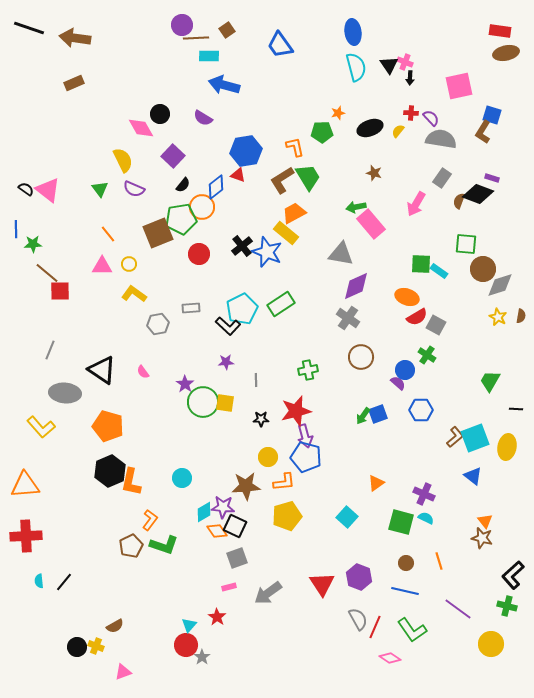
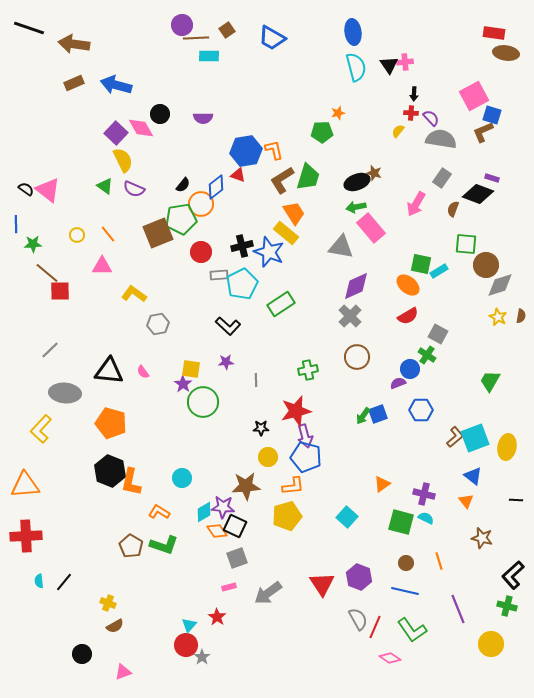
red rectangle at (500, 31): moved 6 px left, 2 px down
brown arrow at (75, 38): moved 1 px left, 6 px down
blue trapezoid at (280, 45): moved 8 px left, 7 px up; rotated 24 degrees counterclockwise
brown ellipse at (506, 53): rotated 20 degrees clockwise
pink cross at (405, 62): rotated 28 degrees counterclockwise
black arrow at (410, 78): moved 4 px right, 16 px down
blue arrow at (224, 85): moved 108 px left
pink square at (459, 86): moved 15 px right, 10 px down; rotated 16 degrees counterclockwise
purple semicircle at (203, 118): rotated 30 degrees counterclockwise
black ellipse at (370, 128): moved 13 px left, 54 px down
brown L-shape at (483, 132): rotated 35 degrees clockwise
orange L-shape at (295, 147): moved 21 px left, 3 px down
purple square at (173, 156): moved 57 px left, 23 px up
green trapezoid at (308, 177): rotated 48 degrees clockwise
green triangle at (100, 189): moved 5 px right, 3 px up; rotated 18 degrees counterclockwise
brown semicircle at (459, 201): moved 6 px left, 8 px down
orange circle at (202, 207): moved 1 px left, 3 px up
orange trapezoid at (294, 213): rotated 85 degrees clockwise
pink rectangle at (371, 224): moved 4 px down
blue line at (16, 229): moved 5 px up
black cross at (242, 246): rotated 25 degrees clockwise
blue star at (267, 252): moved 2 px right
red circle at (199, 254): moved 2 px right, 2 px up
gray triangle at (341, 254): moved 7 px up
yellow circle at (129, 264): moved 52 px left, 29 px up
green square at (421, 264): rotated 10 degrees clockwise
brown circle at (483, 269): moved 3 px right, 4 px up
cyan rectangle at (439, 271): rotated 66 degrees counterclockwise
orange ellipse at (407, 297): moved 1 px right, 12 px up; rotated 20 degrees clockwise
gray rectangle at (191, 308): moved 28 px right, 33 px up
cyan pentagon at (242, 309): moved 25 px up
red semicircle at (417, 317): moved 9 px left, 1 px up
gray cross at (348, 318): moved 2 px right, 2 px up; rotated 10 degrees clockwise
gray square at (436, 325): moved 2 px right, 9 px down
gray line at (50, 350): rotated 24 degrees clockwise
brown circle at (361, 357): moved 4 px left
black triangle at (102, 370): moved 7 px right, 1 px down; rotated 28 degrees counterclockwise
blue circle at (405, 370): moved 5 px right, 1 px up
purple semicircle at (398, 383): rotated 63 degrees counterclockwise
purple star at (185, 384): moved 2 px left
yellow square at (225, 403): moved 34 px left, 34 px up
black line at (516, 409): moved 91 px down
black star at (261, 419): moved 9 px down
orange pentagon at (108, 426): moved 3 px right, 3 px up
yellow L-shape at (41, 427): moved 2 px down; rotated 84 degrees clockwise
black hexagon at (110, 471): rotated 16 degrees counterclockwise
orange L-shape at (284, 482): moved 9 px right, 4 px down
orange triangle at (376, 483): moved 6 px right, 1 px down
purple cross at (424, 494): rotated 10 degrees counterclockwise
orange L-shape at (150, 520): moved 9 px right, 8 px up; rotated 95 degrees counterclockwise
orange triangle at (485, 521): moved 19 px left, 20 px up
brown pentagon at (131, 546): rotated 15 degrees counterclockwise
purple line at (458, 609): rotated 32 degrees clockwise
yellow cross at (96, 646): moved 12 px right, 43 px up
black circle at (77, 647): moved 5 px right, 7 px down
